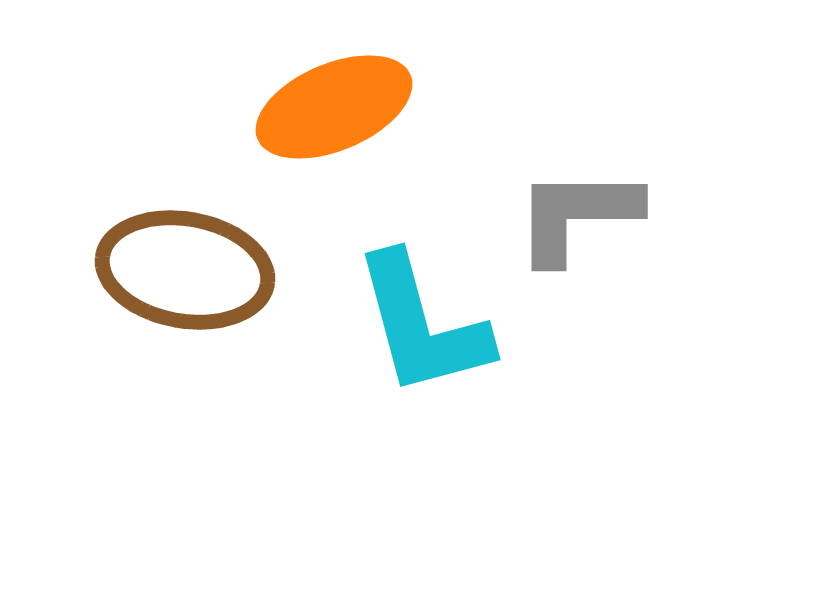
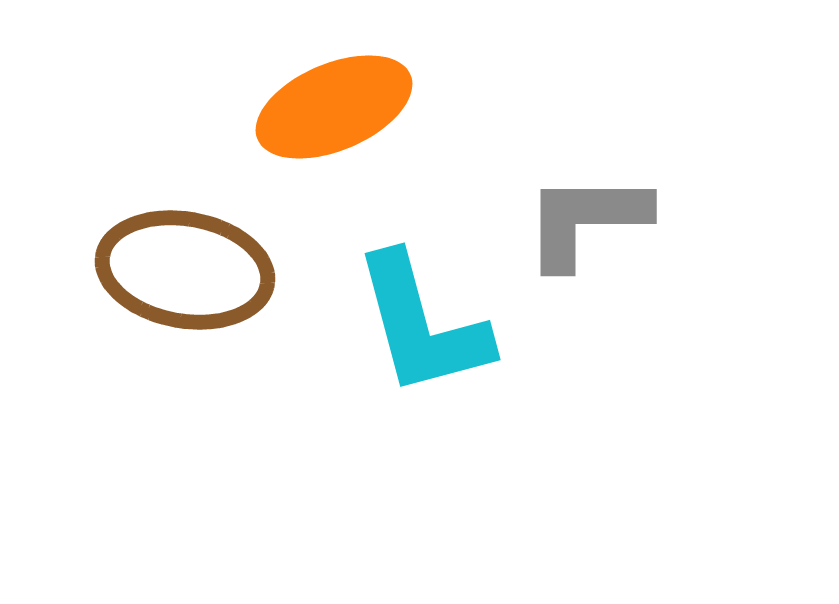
gray L-shape: moved 9 px right, 5 px down
